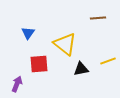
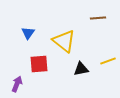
yellow triangle: moved 1 px left, 3 px up
